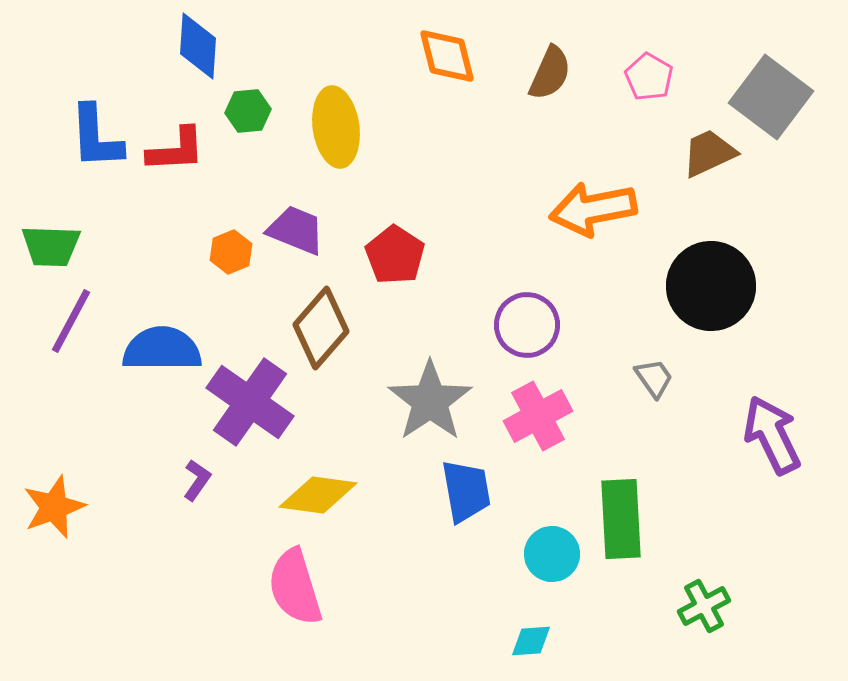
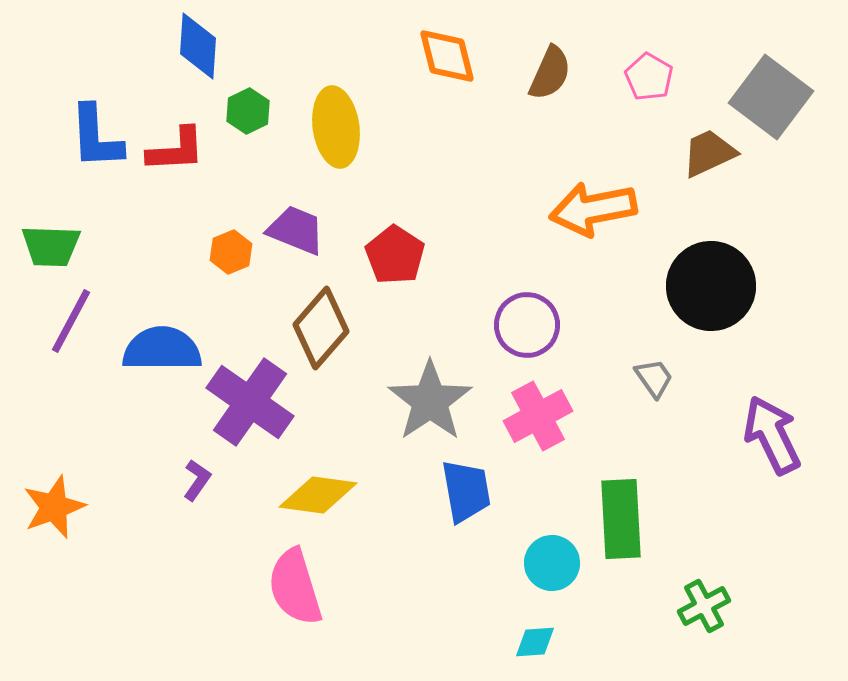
green hexagon: rotated 21 degrees counterclockwise
cyan circle: moved 9 px down
cyan diamond: moved 4 px right, 1 px down
